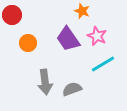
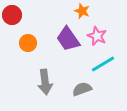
gray semicircle: moved 10 px right
